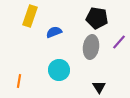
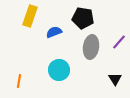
black pentagon: moved 14 px left
black triangle: moved 16 px right, 8 px up
